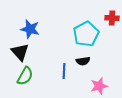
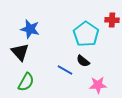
red cross: moved 2 px down
cyan pentagon: rotated 10 degrees counterclockwise
black semicircle: rotated 48 degrees clockwise
blue line: moved 1 px right, 1 px up; rotated 63 degrees counterclockwise
green semicircle: moved 1 px right, 6 px down
pink star: moved 1 px left, 1 px up; rotated 12 degrees clockwise
